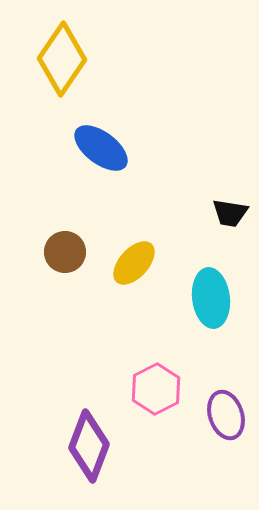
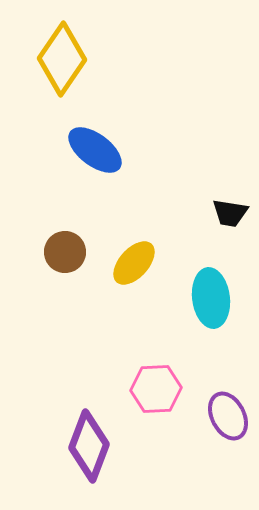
blue ellipse: moved 6 px left, 2 px down
pink hexagon: rotated 24 degrees clockwise
purple ellipse: moved 2 px right, 1 px down; rotated 9 degrees counterclockwise
